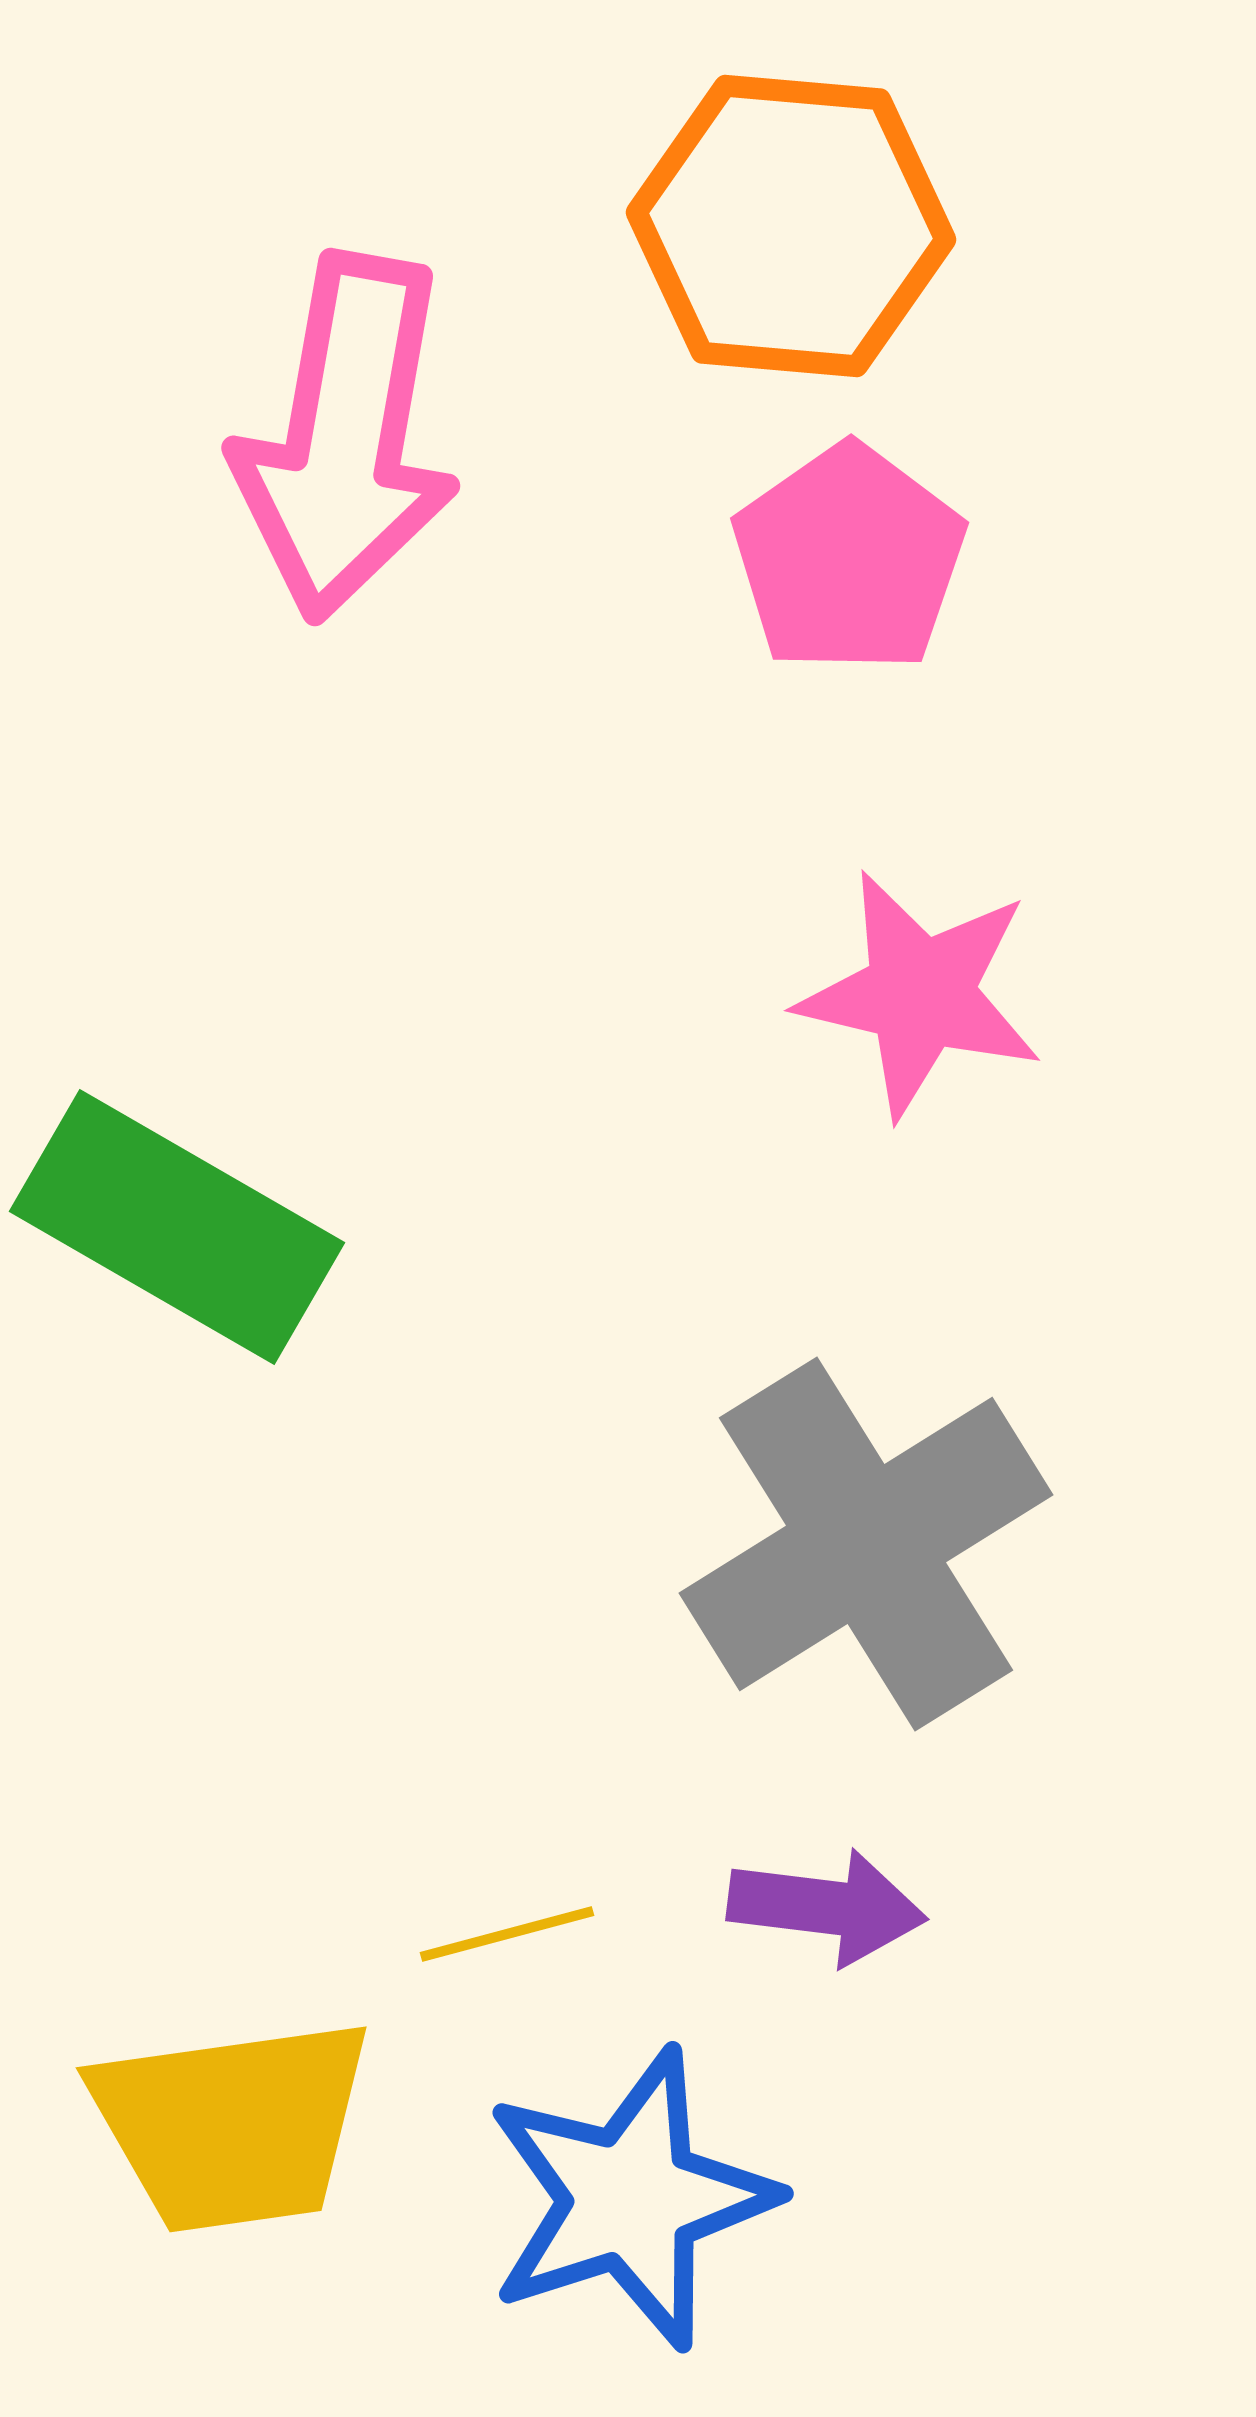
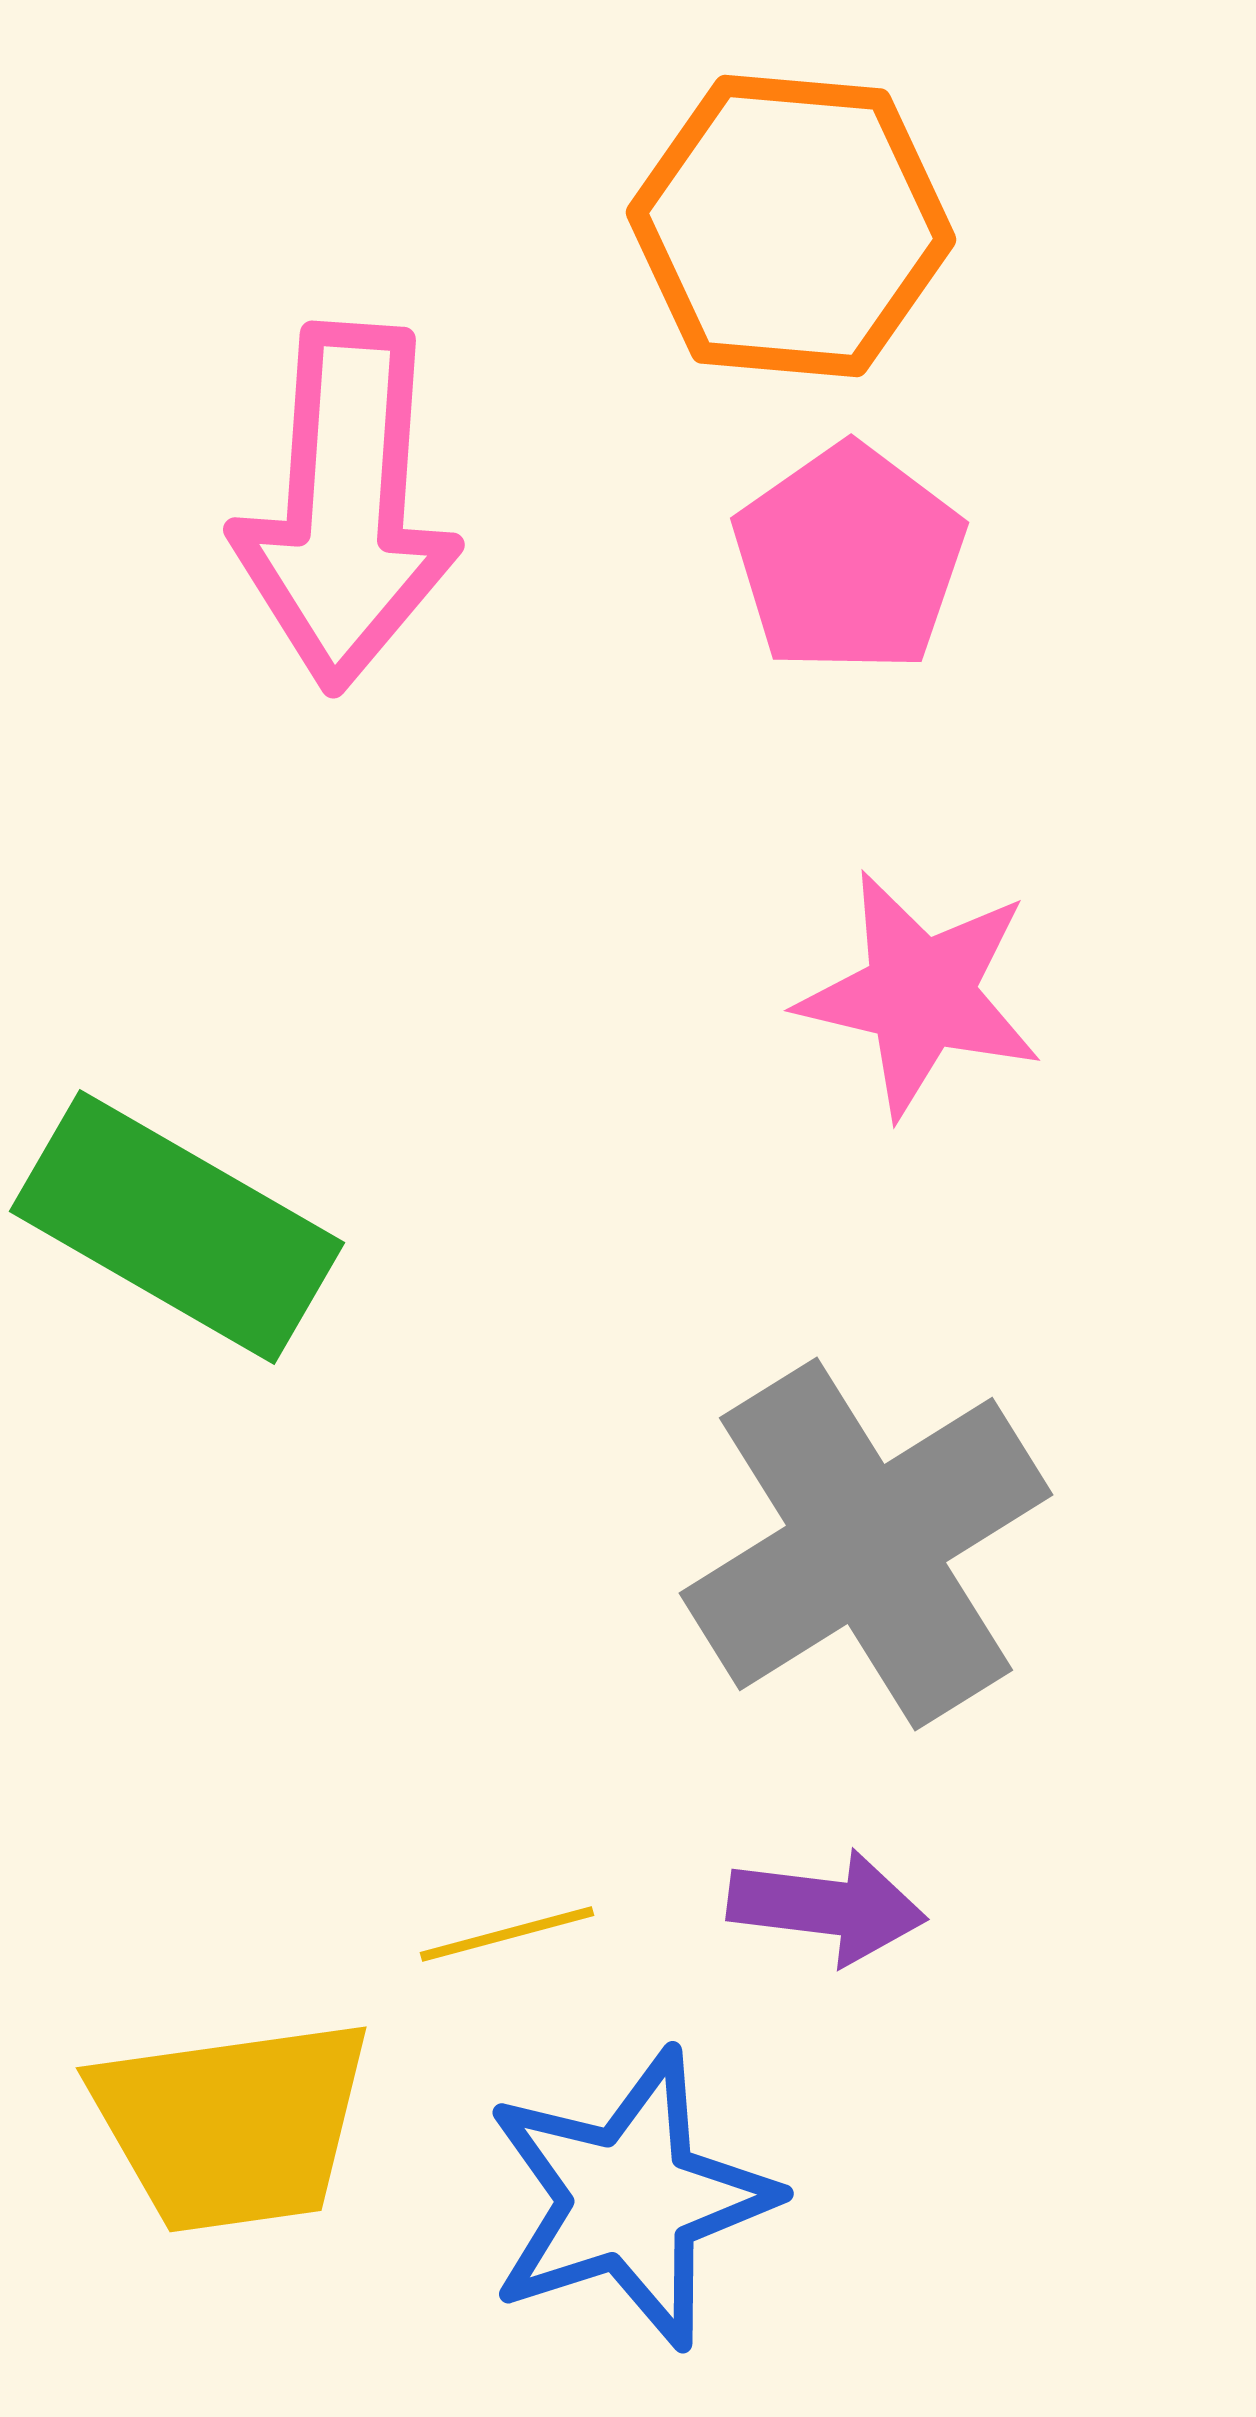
pink arrow: moved 70 px down; rotated 6 degrees counterclockwise
